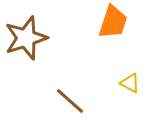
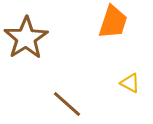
brown star: rotated 15 degrees counterclockwise
brown line: moved 3 px left, 3 px down
